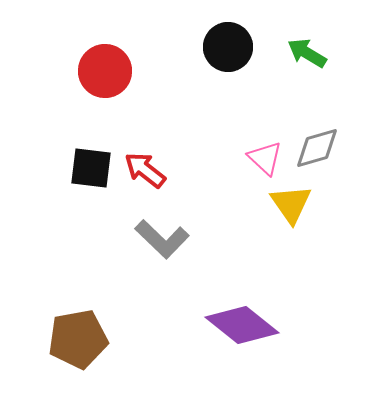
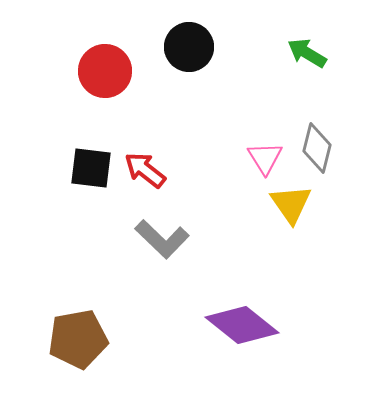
black circle: moved 39 px left
gray diamond: rotated 60 degrees counterclockwise
pink triangle: rotated 15 degrees clockwise
